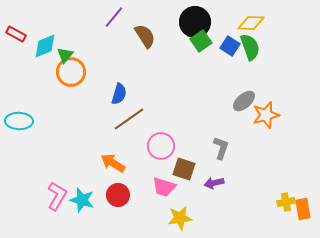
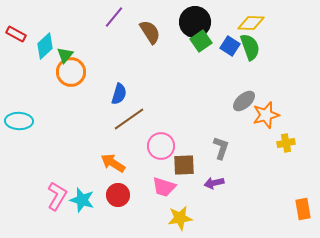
brown semicircle: moved 5 px right, 4 px up
cyan diamond: rotated 20 degrees counterclockwise
brown square: moved 4 px up; rotated 20 degrees counterclockwise
yellow cross: moved 59 px up
